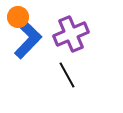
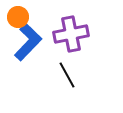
purple cross: rotated 12 degrees clockwise
blue L-shape: moved 2 px down
